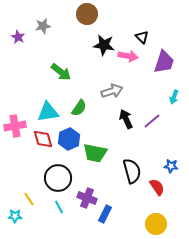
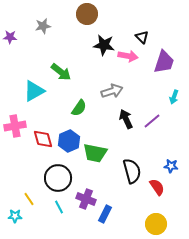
purple star: moved 8 px left; rotated 24 degrees counterclockwise
cyan triangle: moved 14 px left, 21 px up; rotated 20 degrees counterclockwise
blue hexagon: moved 2 px down
purple cross: moved 1 px left, 1 px down
